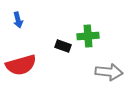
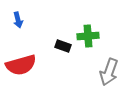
gray arrow: rotated 104 degrees clockwise
